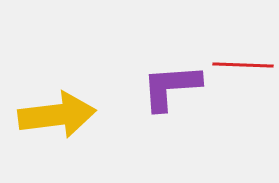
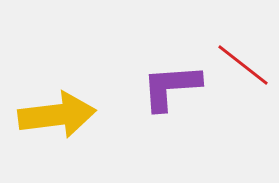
red line: rotated 36 degrees clockwise
